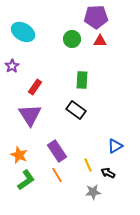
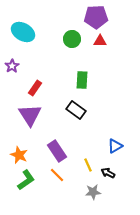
red rectangle: moved 1 px down
orange line: rotated 14 degrees counterclockwise
